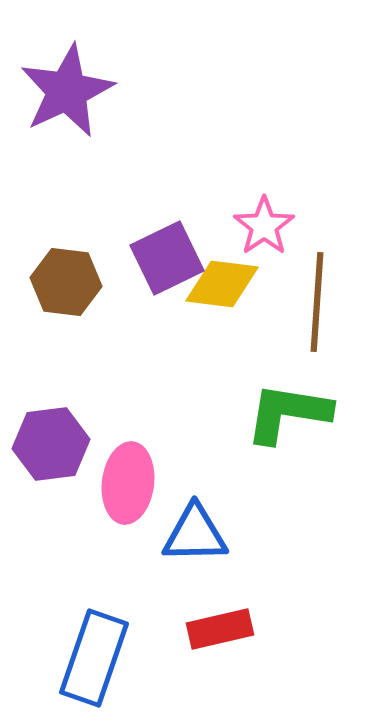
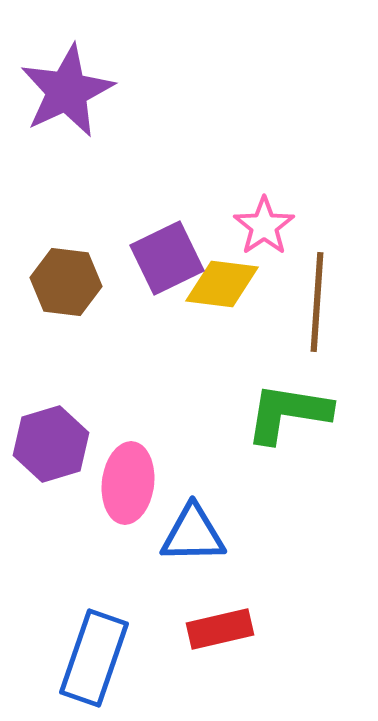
purple hexagon: rotated 10 degrees counterclockwise
blue triangle: moved 2 px left
